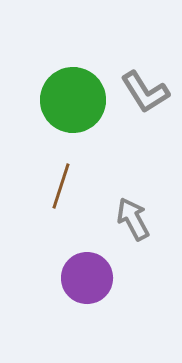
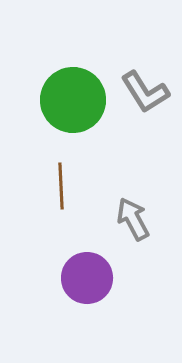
brown line: rotated 21 degrees counterclockwise
